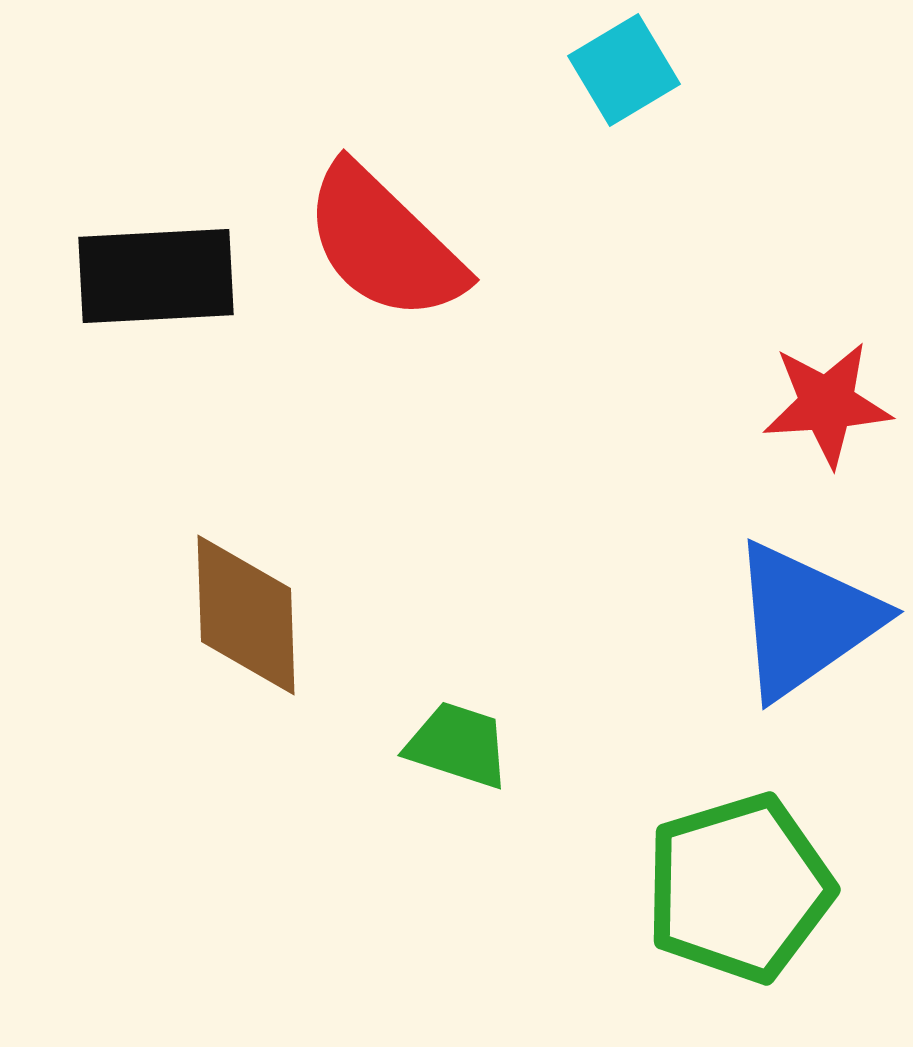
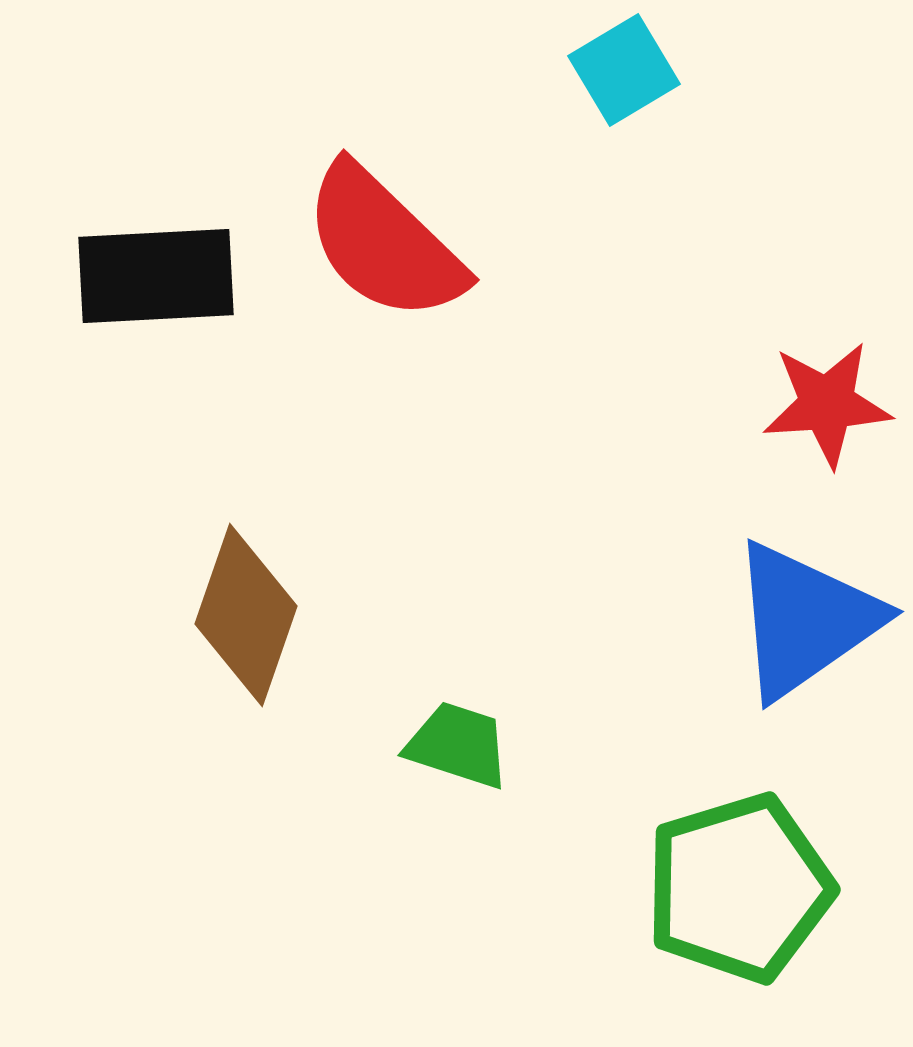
brown diamond: rotated 21 degrees clockwise
